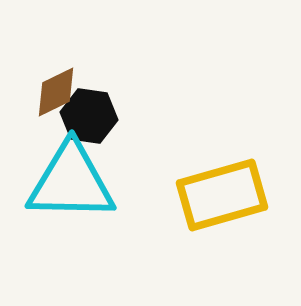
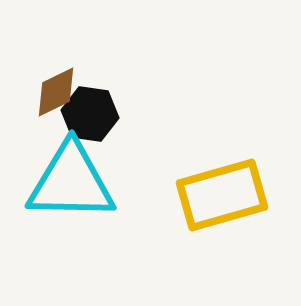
black hexagon: moved 1 px right, 2 px up
